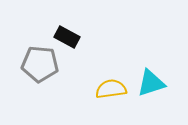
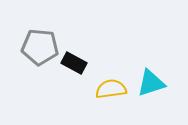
black rectangle: moved 7 px right, 26 px down
gray pentagon: moved 17 px up
